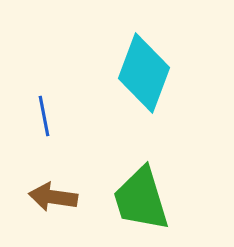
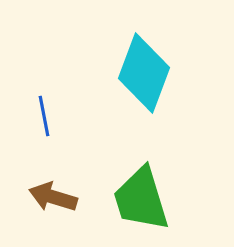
brown arrow: rotated 9 degrees clockwise
